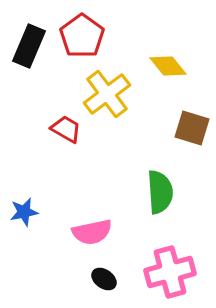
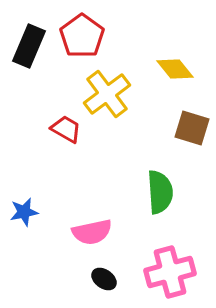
yellow diamond: moved 7 px right, 3 px down
